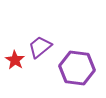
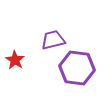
purple trapezoid: moved 13 px right, 7 px up; rotated 25 degrees clockwise
